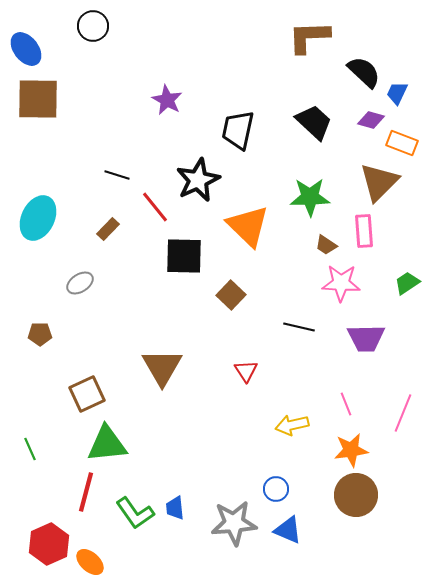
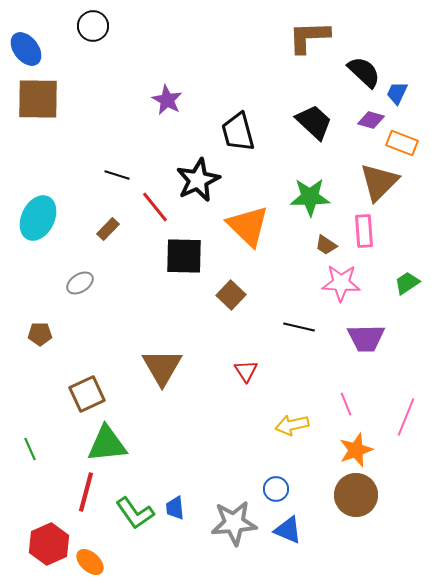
black trapezoid at (238, 130): moved 2 px down; rotated 27 degrees counterclockwise
pink line at (403, 413): moved 3 px right, 4 px down
orange star at (351, 450): moved 5 px right; rotated 12 degrees counterclockwise
